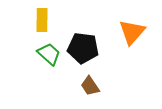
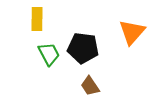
yellow rectangle: moved 5 px left, 1 px up
green trapezoid: rotated 20 degrees clockwise
